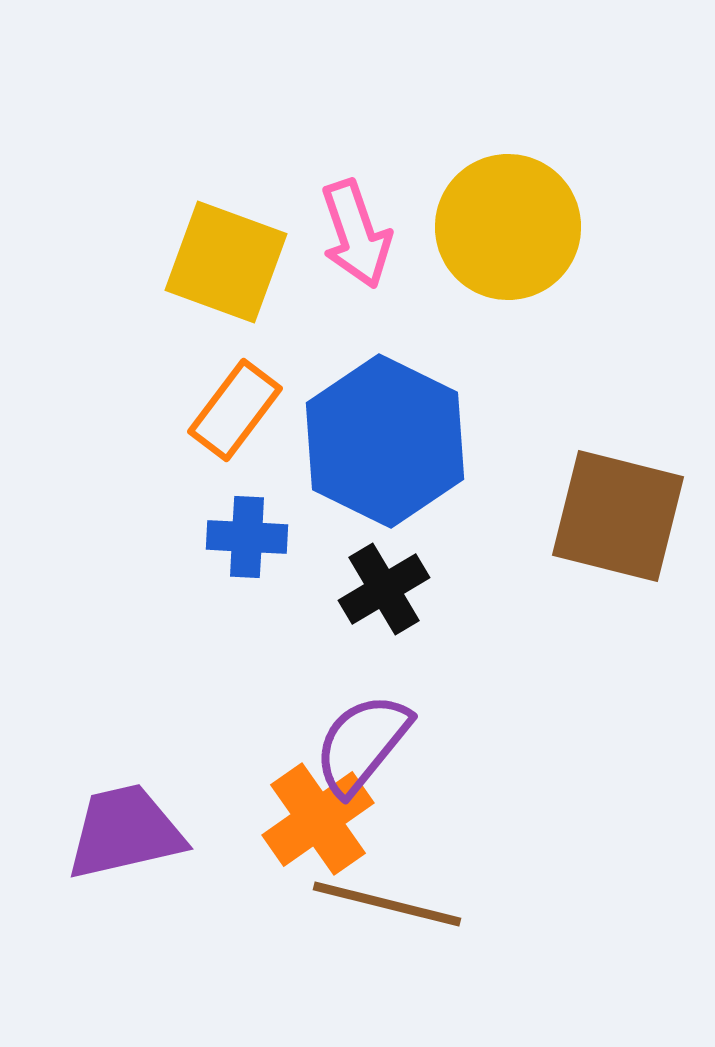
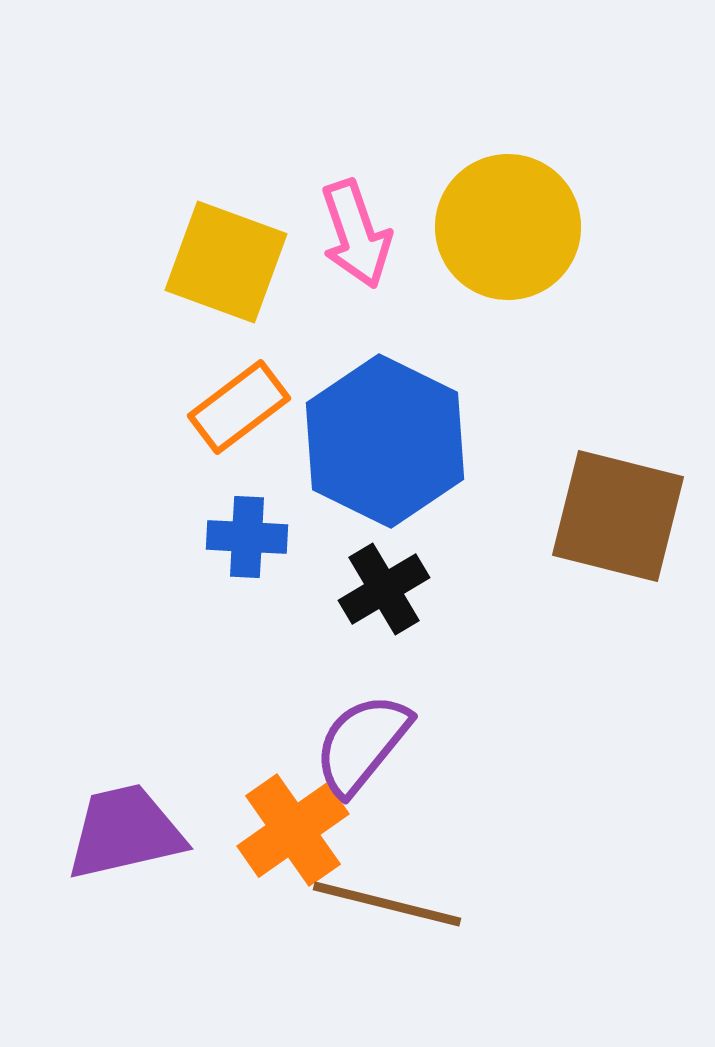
orange rectangle: moved 4 px right, 3 px up; rotated 16 degrees clockwise
orange cross: moved 25 px left, 11 px down
